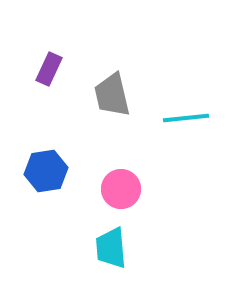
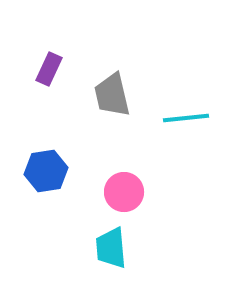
pink circle: moved 3 px right, 3 px down
